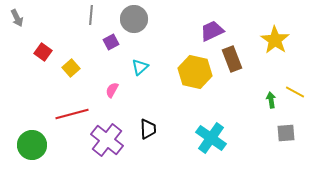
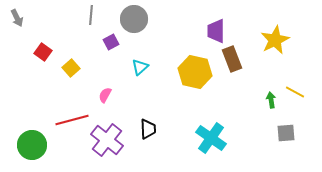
purple trapezoid: moved 4 px right; rotated 65 degrees counterclockwise
yellow star: rotated 12 degrees clockwise
pink semicircle: moved 7 px left, 5 px down
red line: moved 6 px down
